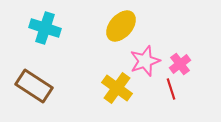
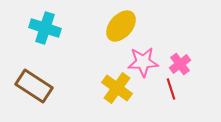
pink star: moved 2 px left, 1 px down; rotated 16 degrees clockwise
